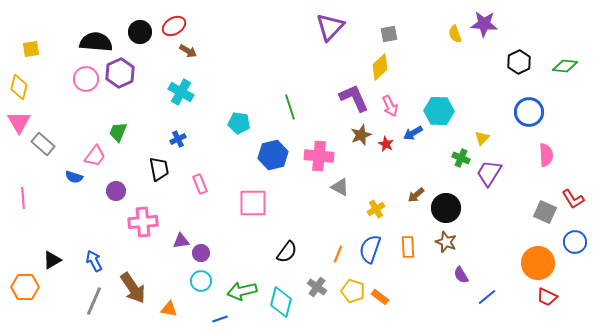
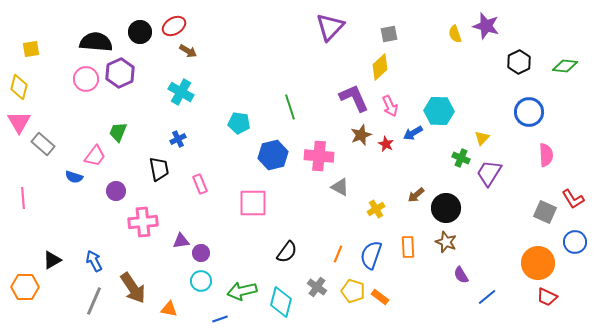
purple star at (484, 24): moved 2 px right, 2 px down; rotated 12 degrees clockwise
blue semicircle at (370, 249): moved 1 px right, 6 px down
